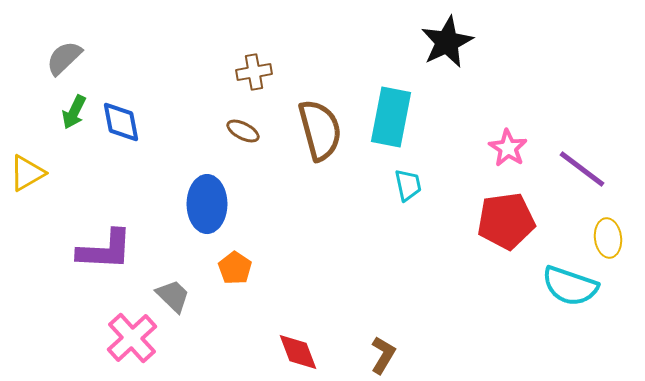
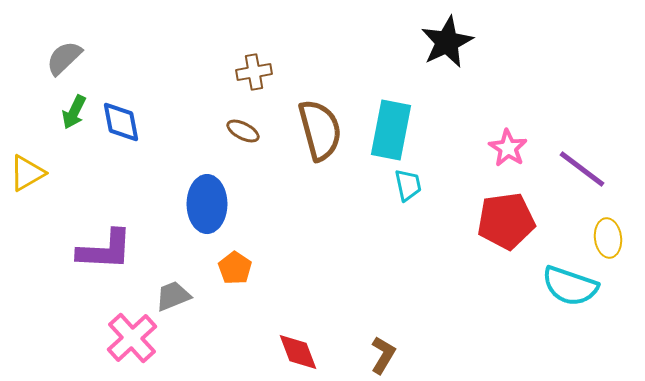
cyan rectangle: moved 13 px down
gray trapezoid: rotated 66 degrees counterclockwise
